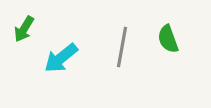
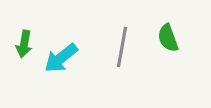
green arrow: moved 15 px down; rotated 20 degrees counterclockwise
green semicircle: moved 1 px up
